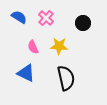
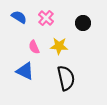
pink semicircle: moved 1 px right
blue triangle: moved 1 px left, 2 px up
